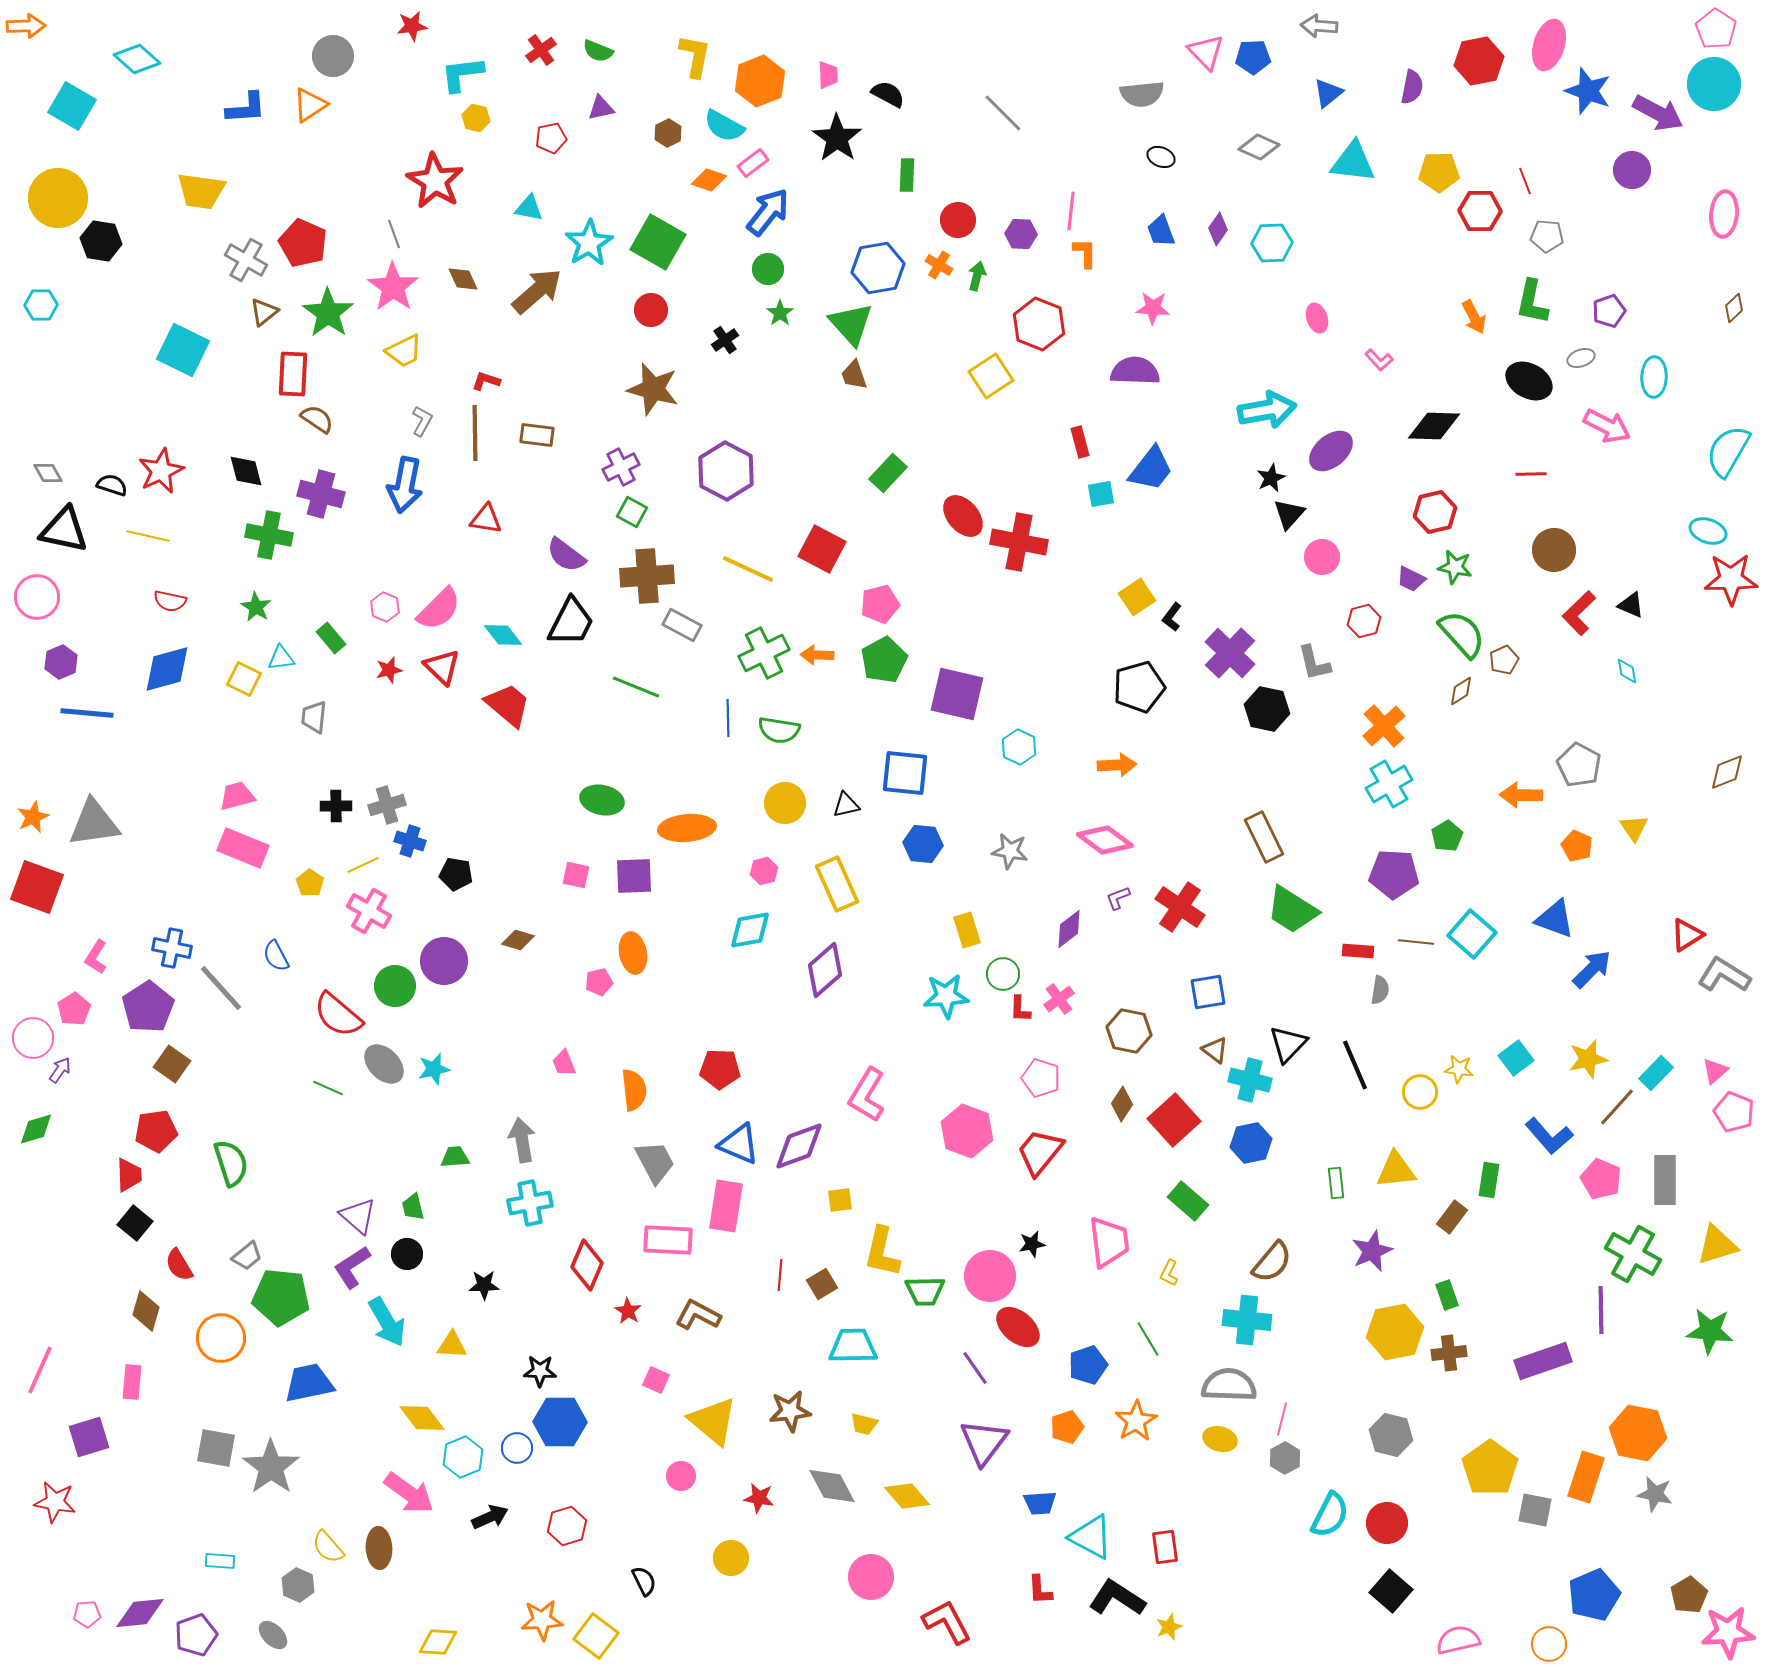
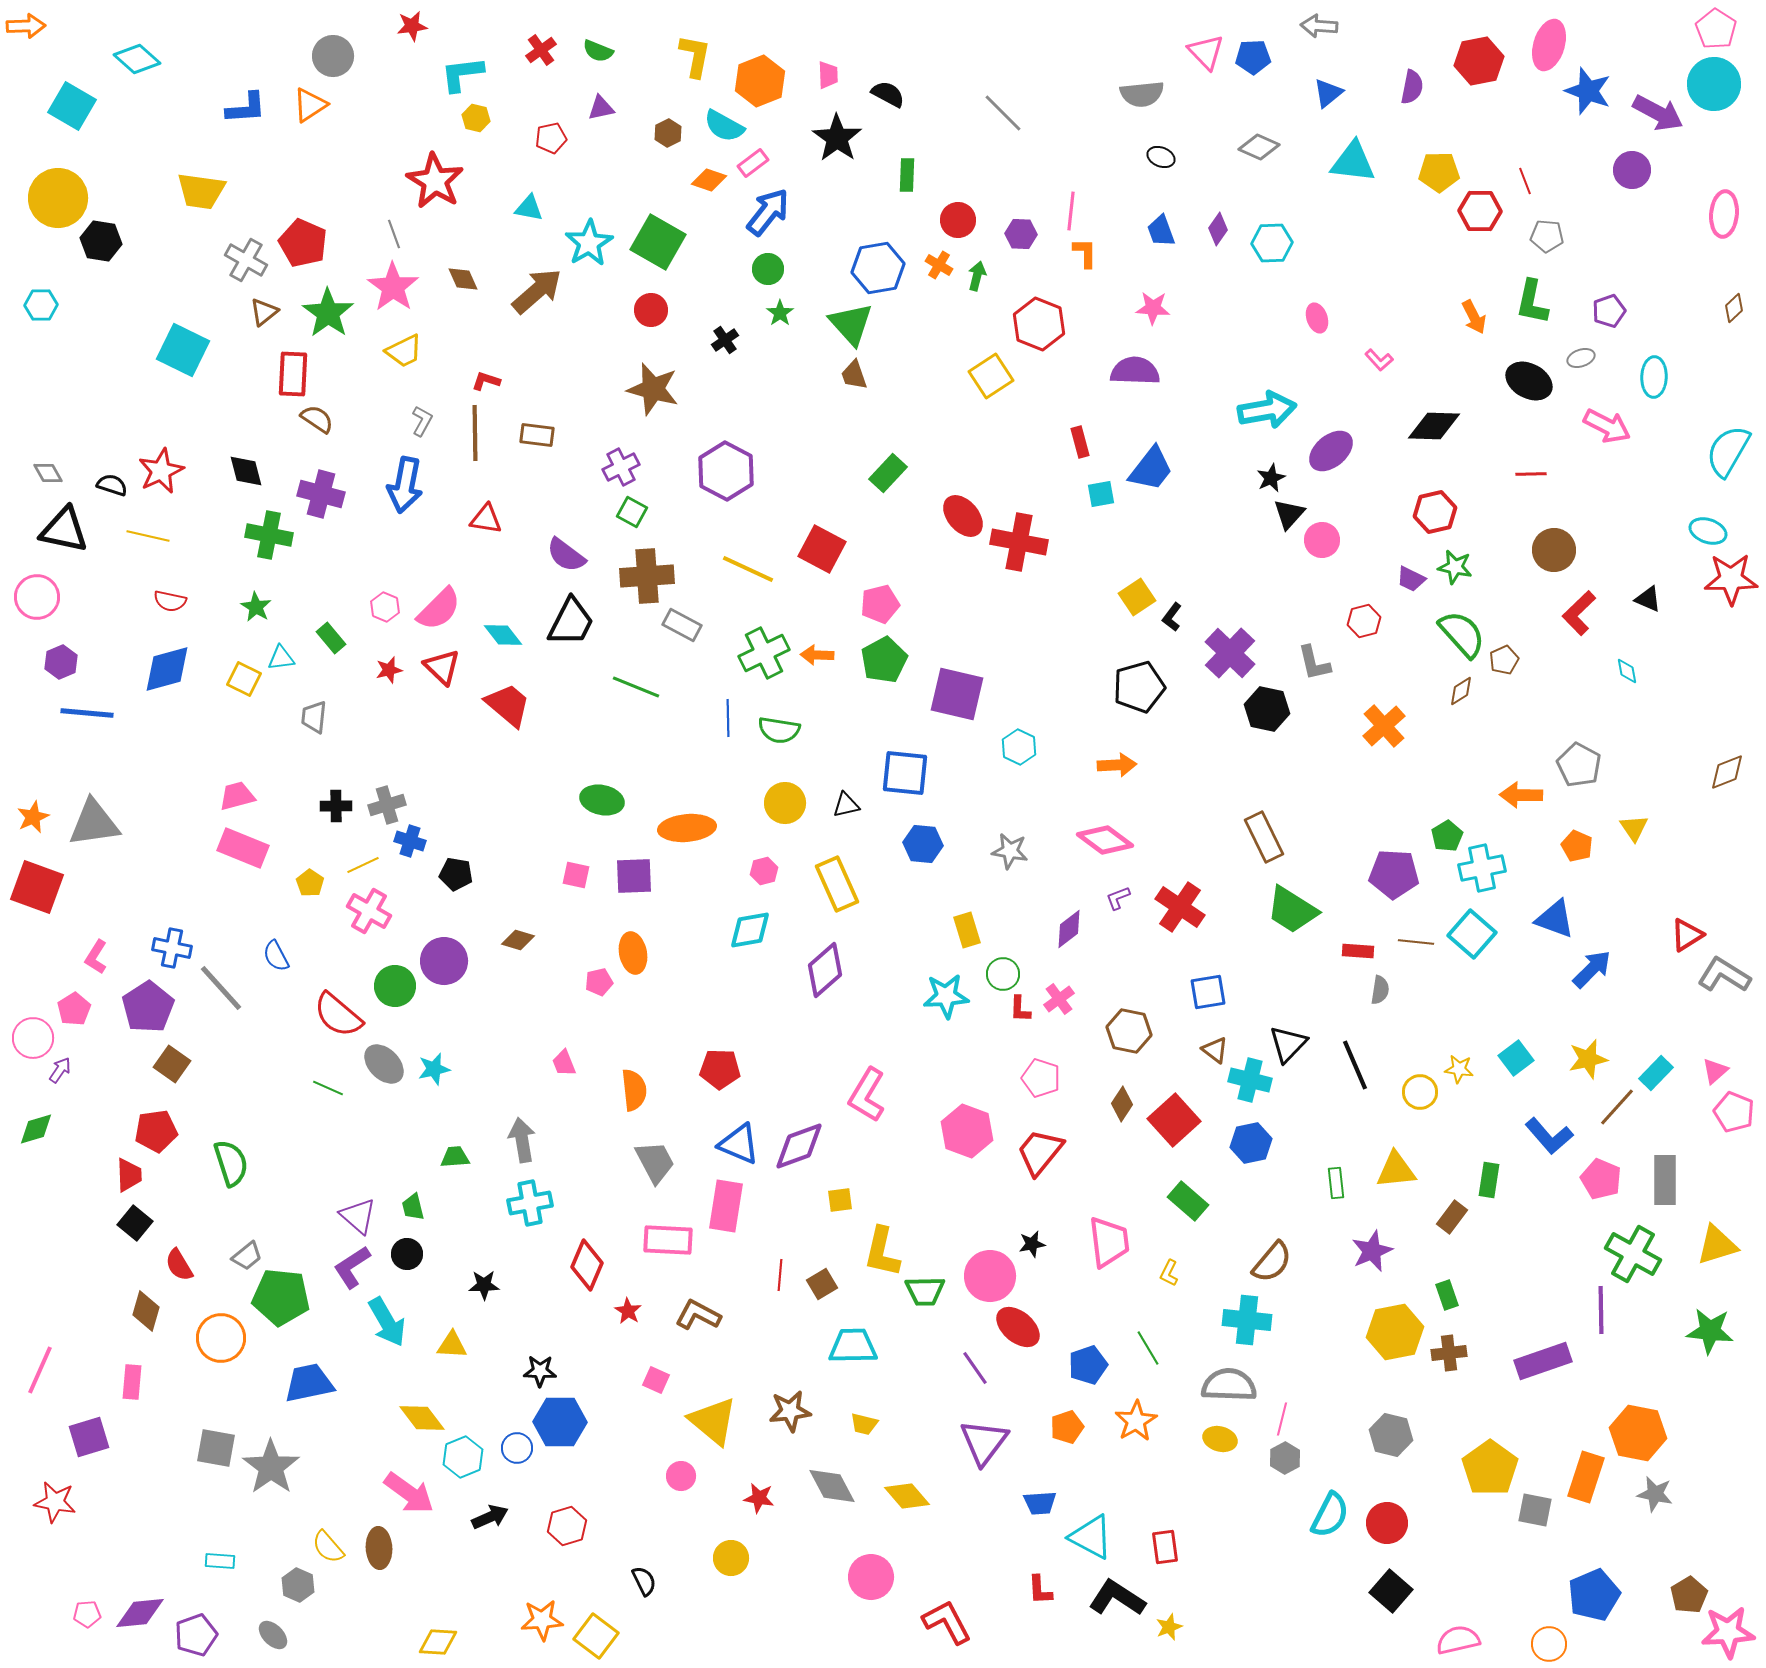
pink circle at (1322, 557): moved 17 px up
black triangle at (1631, 605): moved 17 px right, 6 px up
cyan cross at (1389, 784): moved 93 px right, 84 px down; rotated 18 degrees clockwise
green line at (1148, 1339): moved 9 px down
